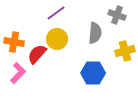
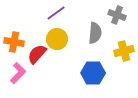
yellow cross: moved 1 px left
